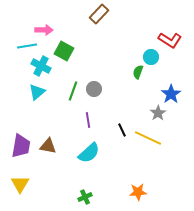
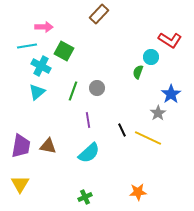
pink arrow: moved 3 px up
gray circle: moved 3 px right, 1 px up
